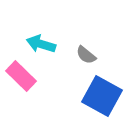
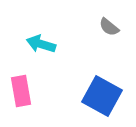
gray semicircle: moved 23 px right, 28 px up
pink rectangle: moved 15 px down; rotated 36 degrees clockwise
